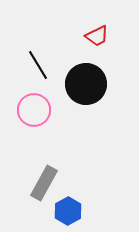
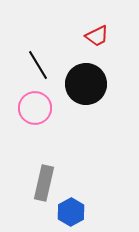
pink circle: moved 1 px right, 2 px up
gray rectangle: rotated 16 degrees counterclockwise
blue hexagon: moved 3 px right, 1 px down
